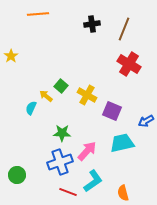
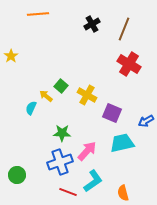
black cross: rotated 21 degrees counterclockwise
purple square: moved 2 px down
